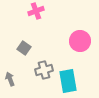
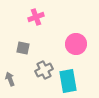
pink cross: moved 6 px down
pink circle: moved 4 px left, 3 px down
gray square: moved 1 px left; rotated 24 degrees counterclockwise
gray cross: rotated 12 degrees counterclockwise
